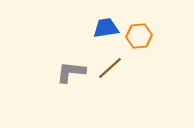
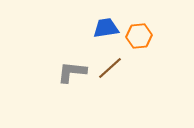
gray L-shape: moved 1 px right
